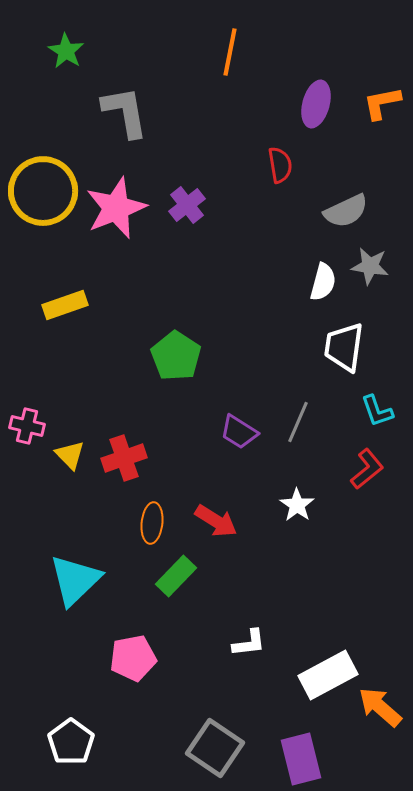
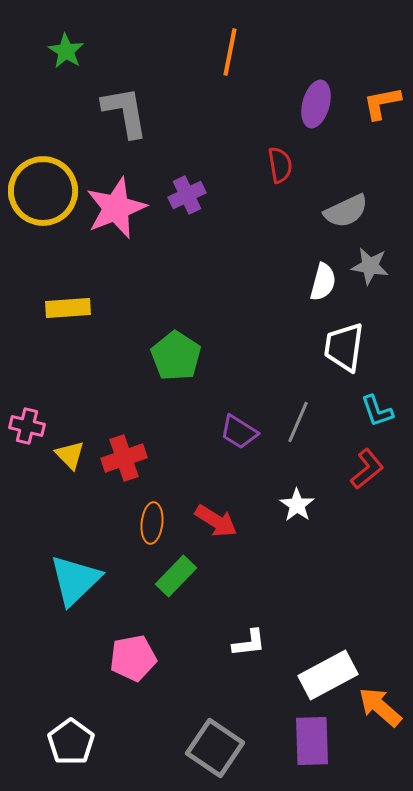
purple cross: moved 10 px up; rotated 12 degrees clockwise
yellow rectangle: moved 3 px right, 3 px down; rotated 15 degrees clockwise
purple rectangle: moved 11 px right, 18 px up; rotated 12 degrees clockwise
